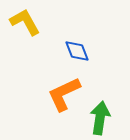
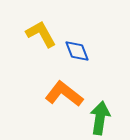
yellow L-shape: moved 16 px right, 12 px down
orange L-shape: rotated 63 degrees clockwise
